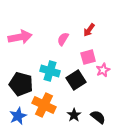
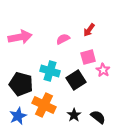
pink semicircle: rotated 32 degrees clockwise
pink star: rotated 16 degrees counterclockwise
